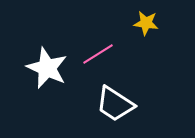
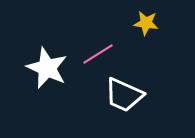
white trapezoid: moved 9 px right, 9 px up; rotated 9 degrees counterclockwise
